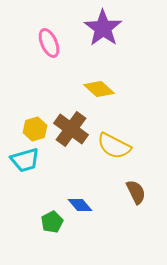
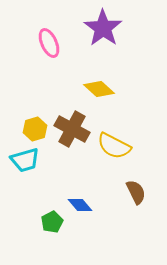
brown cross: moved 1 px right; rotated 8 degrees counterclockwise
